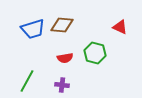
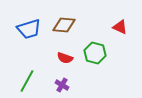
brown diamond: moved 2 px right
blue trapezoid: moved 4 px left
red semicircle: rotated 28 degrees clockwise
purple cross: rotated 24 degrees clockwise
